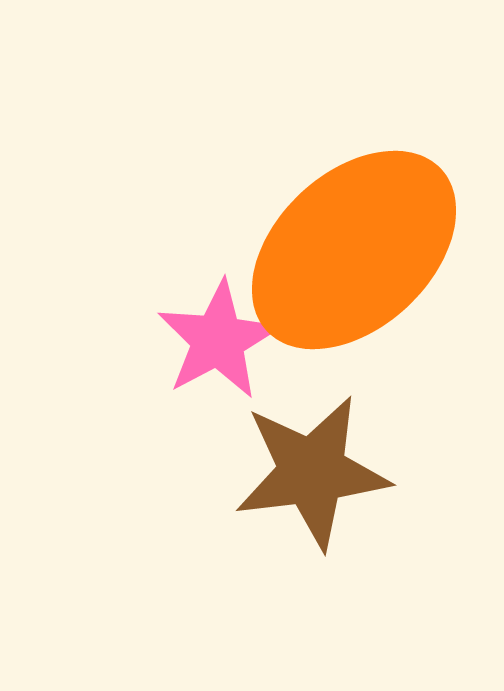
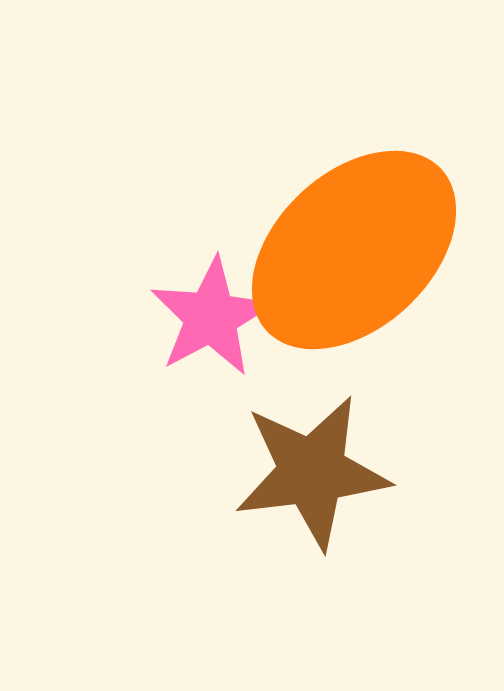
pink star: moved 7 px left, 23 px up
